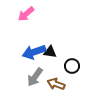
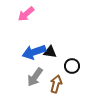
brown arrow: rotated 84 degrees clockwise
